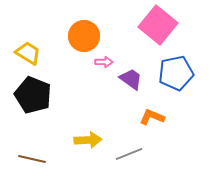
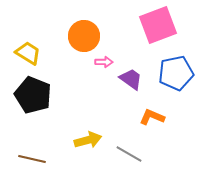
pink square: rotated 30 degrees clockwise
yellow arrow: rotated 12 degrees counterclockwise
gray line: rotated 52 degrees clockwise
